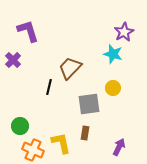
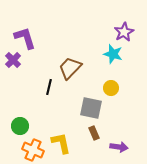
purple L-shape: moved 3 px left, 7 px down
yellow circle: moved 2 px left
gray square: moved 2 px right, 4 px down; rotated 20 degrees clockwise
brown rectangle: moved 9 px right; rotated 32 degrees counterclockwise
purple arrow: rotated 72 degrees clockwise
